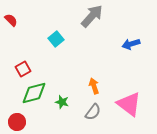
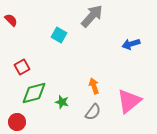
cyan square: moved 3 px right, 4 px up; rotated 21 degrees counterclockwise
red square: moved 1 px left, 2 px up
pink triangle: moved 3 px up; rotated 44 degrees clockwise
